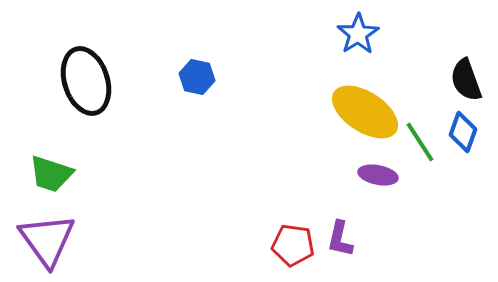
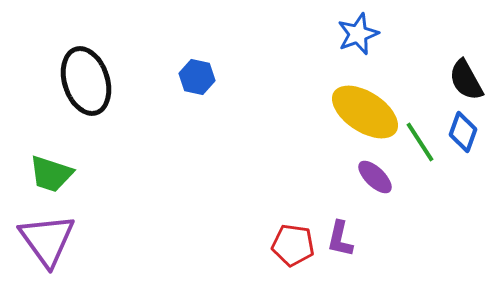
blue star: rotated 12 degrees clockwise
black semicircle: rotated 9 degrees counterclockwise
purple ellipse: moved 3 px left, 2 px down; rotated 33 degrees clockwise
